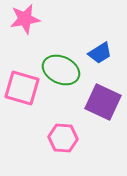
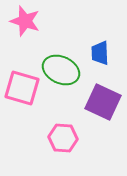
pink star: moved 2 px down; rotated 28 degrees clockwise
blue trapezoid: rotated 120 degrees clockwise
